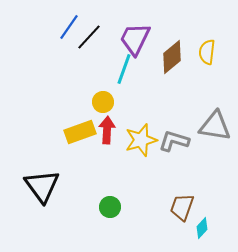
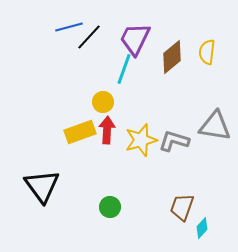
blue line: rotated 40 degrees clockwise
